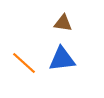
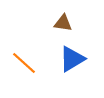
blue triangle: moved 10 px right; rotated 24 degrees counterclockwise
